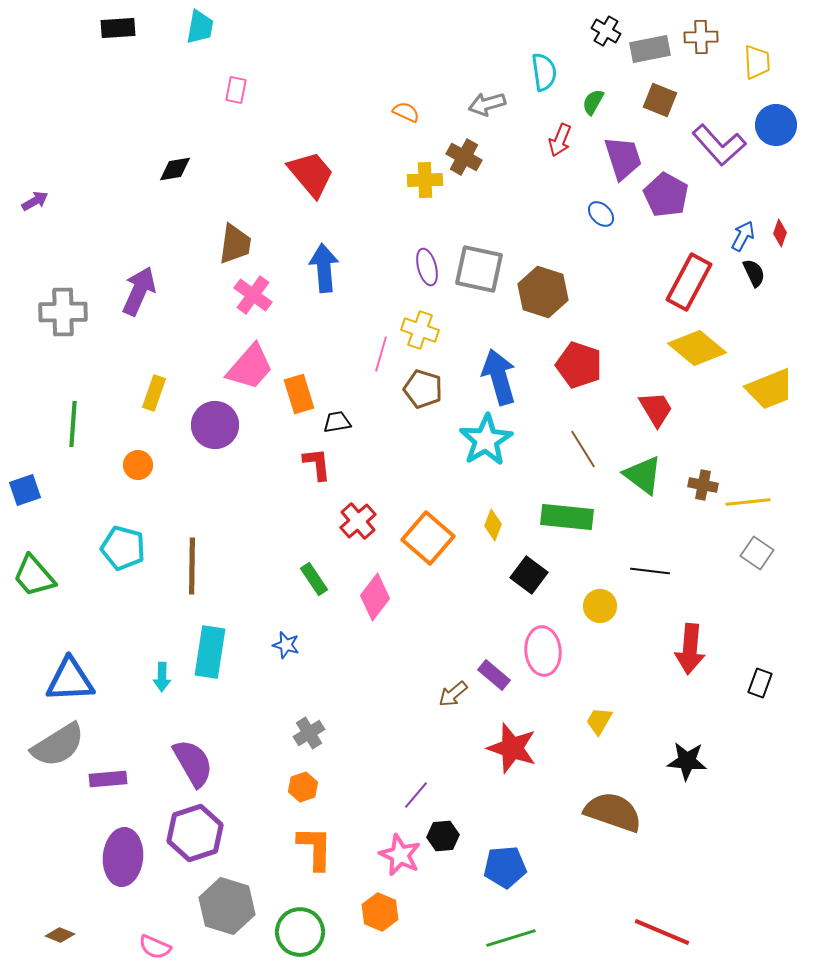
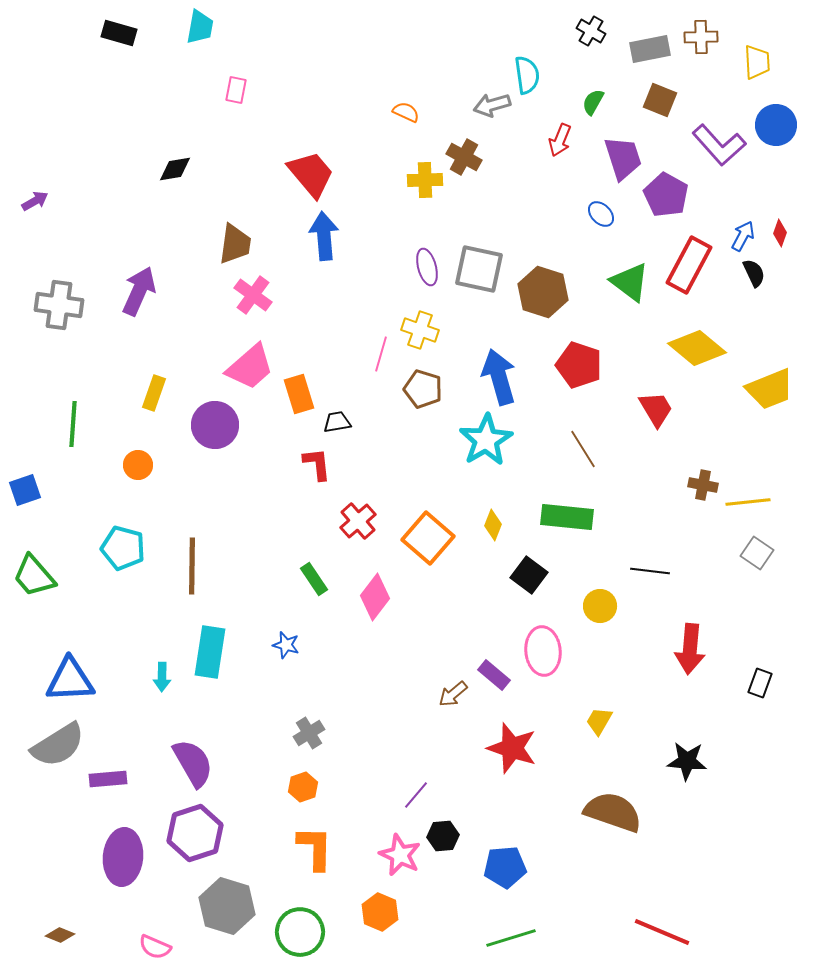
black rectangle at (118, 28): moved 1 px right, 5 px down; rotated 20 degrees clockwise
black cross at (606, 31): moved 15 px left
cyan semicircle at (544, 72): moved 17 px left, 3 px down
gray arrow at (487, 104): moved 5 px right, 1 px down
blue arrow at (324, 268): moved 32 px up
red rectangle at (689, 282): moved 17 px up
gray cross at (63, 312): moved 4 px left, 7 px up; rotated 9 degrees clockwise
pink trapezoid at (250, 367): rotated 8 degrees clockwise
green triangle at (643, 475): moved 13 px left, 193 px up
